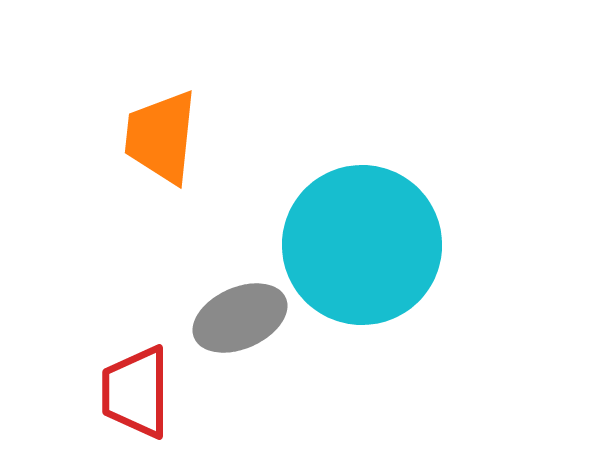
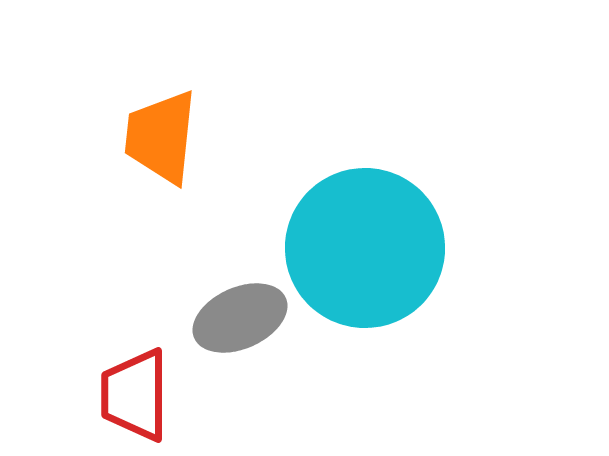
cyan circle: moved 3 px right, 3 px down
red trapezoid: moved 1 px left, 3 px down
